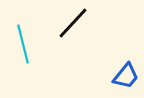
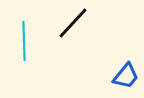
cyan line: moved 1 px right, 3 px up; rotated 12 degrees clockwise
